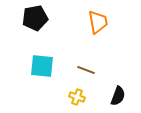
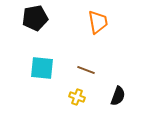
cyan square: moved 2 px down
